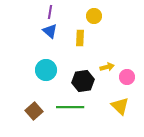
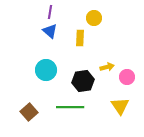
yellow circle: moved 2 px down
yellow triangle: rotated 12 degrees clockwise
brown square: moved 5 px left, 1 px down
